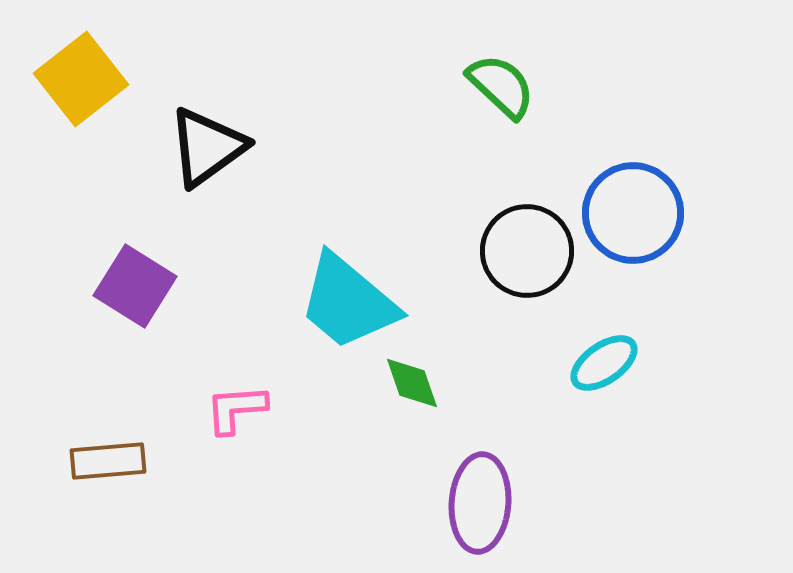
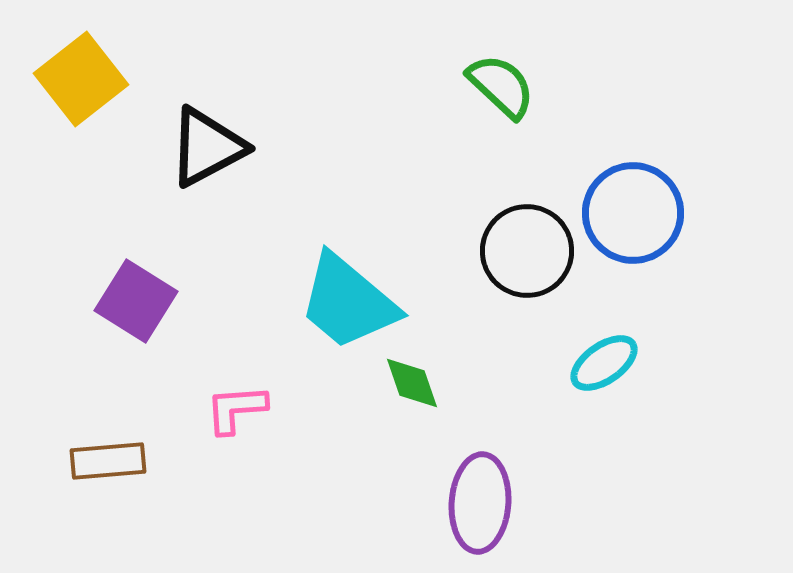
black triangle: rotated 8 degrees clockwise
purple square: moved 1 px right, 15 px down
